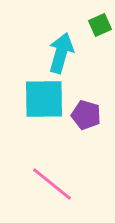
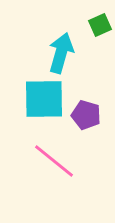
pink line: moved 2 px right, 23 px up
